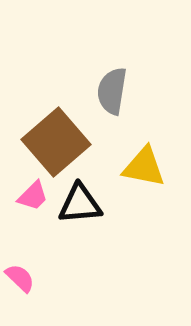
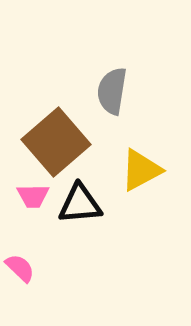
yellow triangle: moved 3 px left, 3 px down; rotated 39 degrees counterclockwise
pink trapezoid: rotated 44 degrees clockwise
pink semicircle: moved 10 px up
